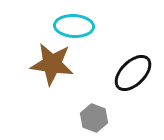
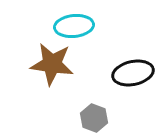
cyan ellipse: rotated 9 degrees counterclockwise
black ellipse: rotated 33 degrees clockwise
